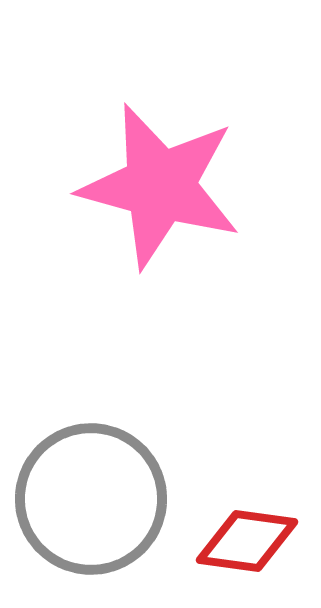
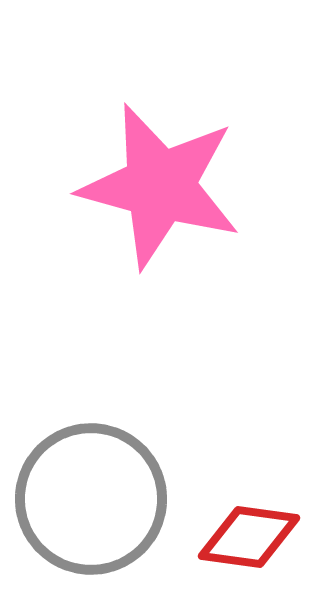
red diamond: moved 2 px right, 4 px up
